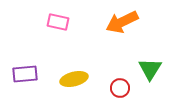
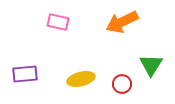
green triangle: moved 1 px right, 4 px up
yellow ellipse: moved 7 px right
red circle: moved 2 px right, 4 px up
